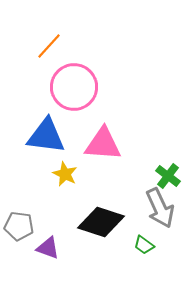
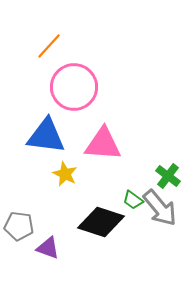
gray arrow: rotated 15 degrees counterclockwise
green trapezoid: moved 11 px left, 45 px up
